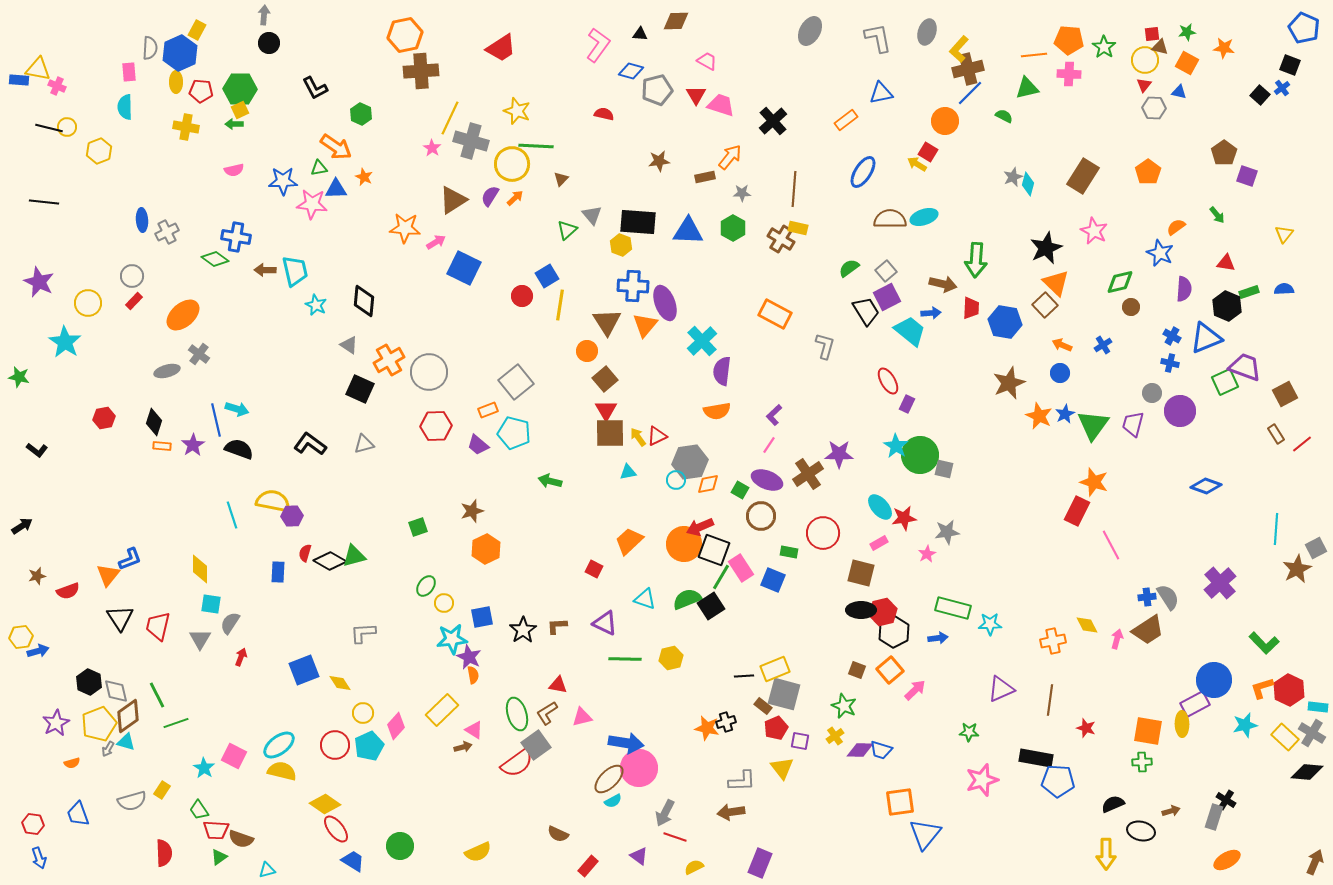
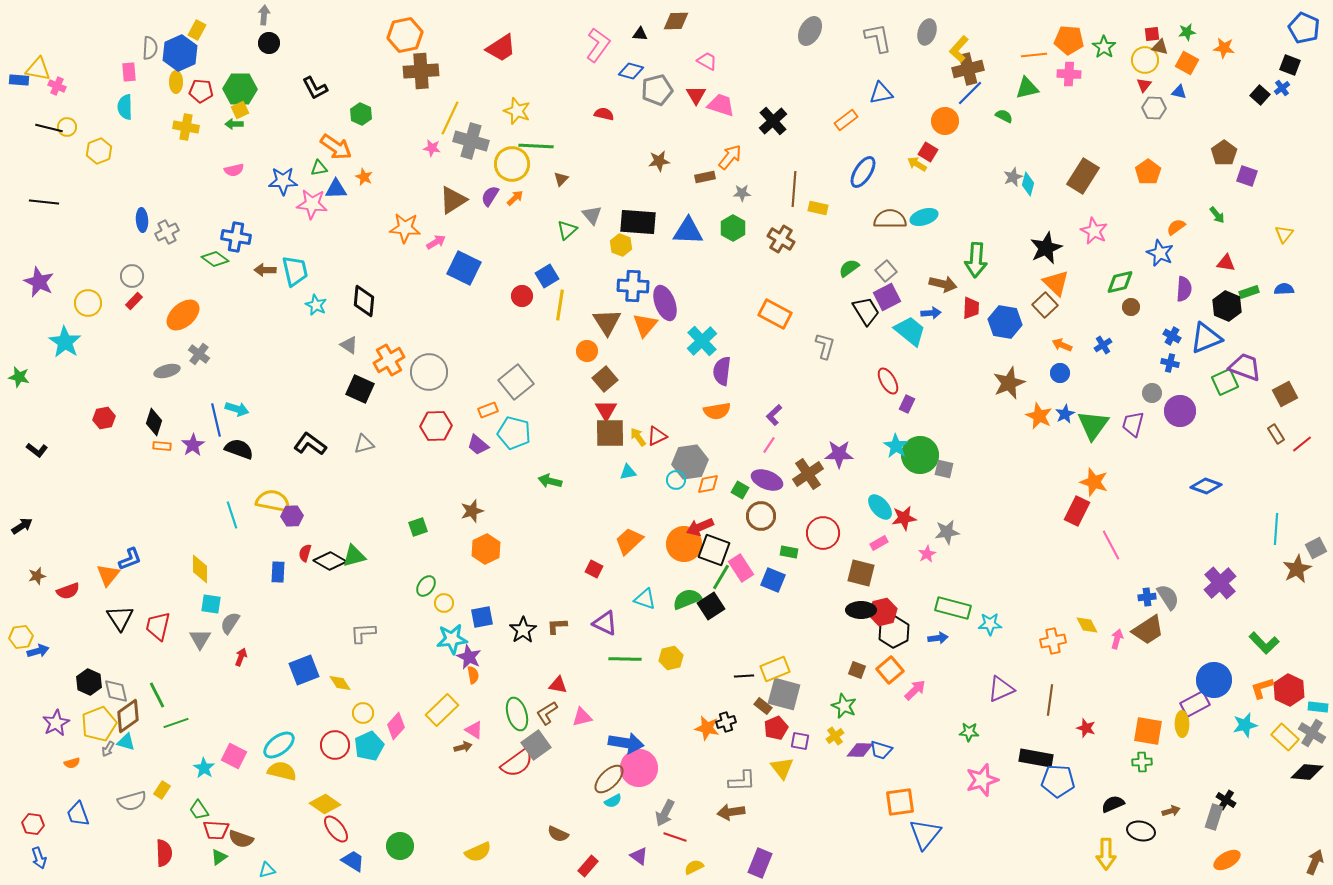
pink star at (432, 148): rotated 24 degrees counterclockwise
yellow rectangle at (798, 228): moved 20 px right, 20 px up
